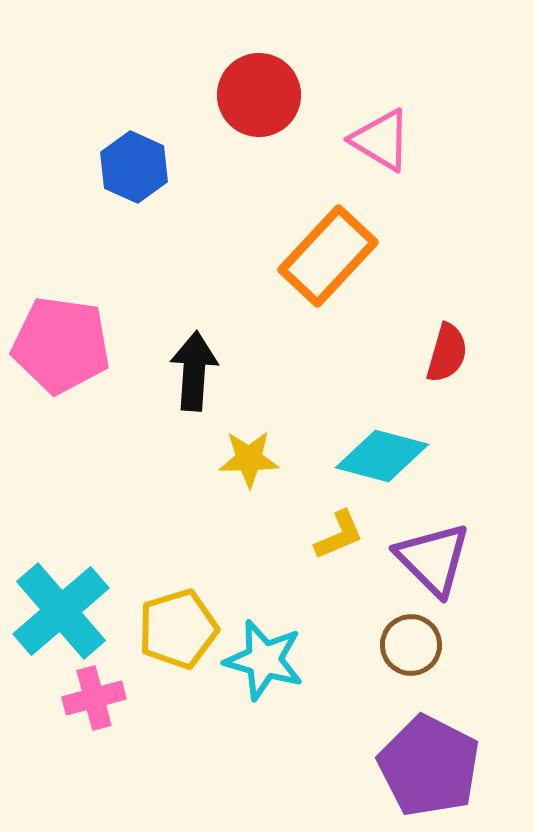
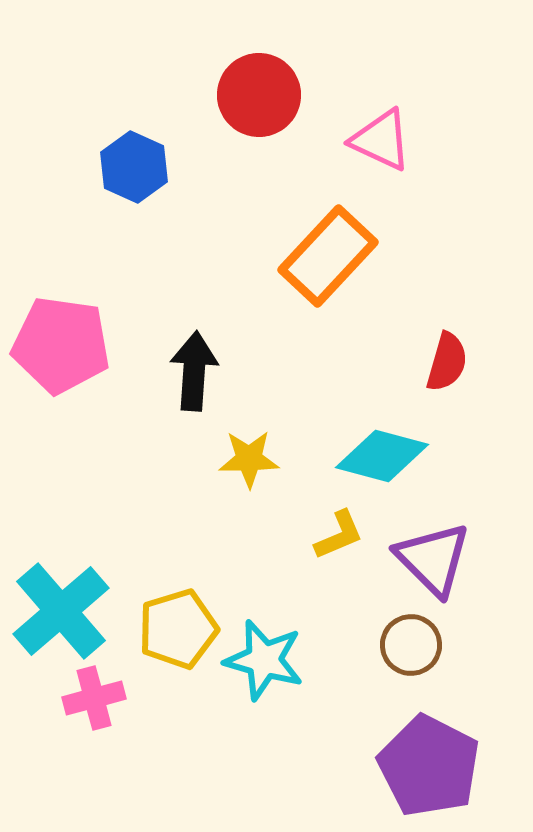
pink triangle: rotated 6 degrees counterclockwise
red semicircle: moved 9 px down
